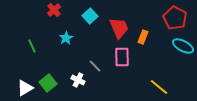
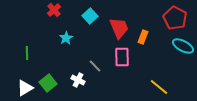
green line: moved 5 px left, 7 px down; rotated 24 degrees clockwise
